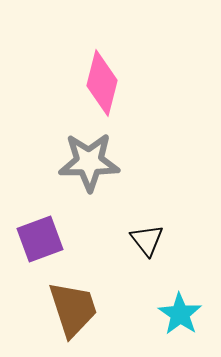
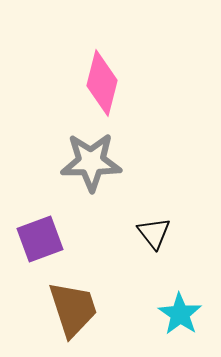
gray star: moved 2 px right
black triangle: moved 7 px right, 7 px up
